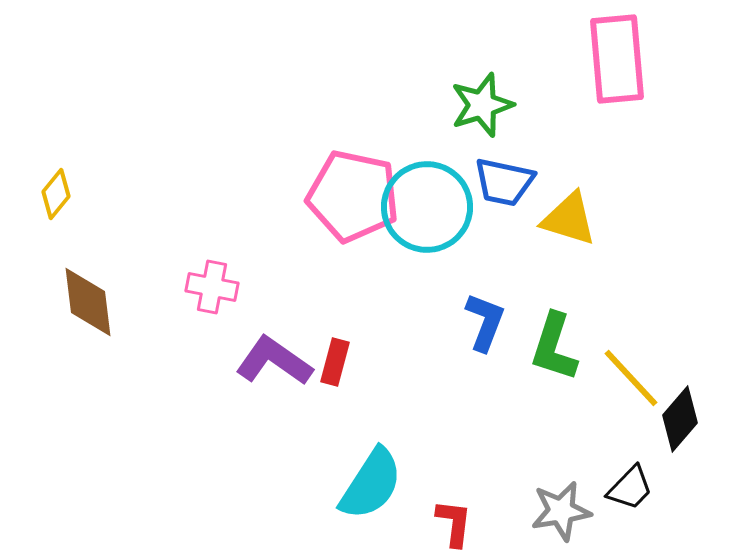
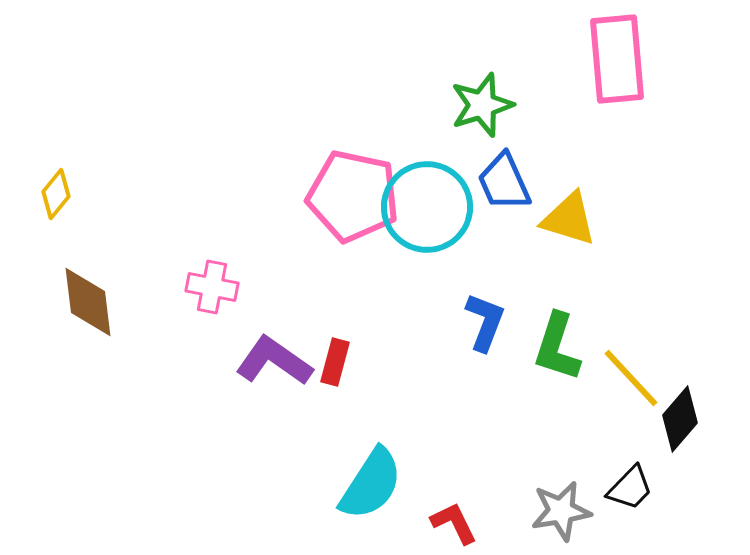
blue trapezoid: rotated 54 degrees clockwise
green L-shape: moved 3 px right
red L-shape: rotated 33 degrees counterclockwise
